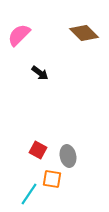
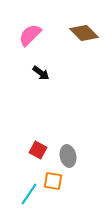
pink semicircle: moved 11 px right
black arrow: moved 1 px right
orange square: moved 1 px right, 2 px down
